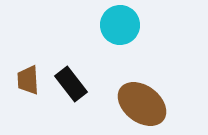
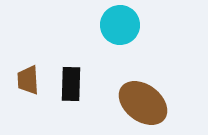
black rectangle: rotated 40 degrees clockwise
brown ellipse: moved 1 px right, 1 px up
